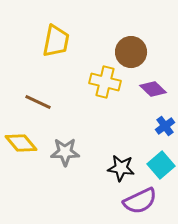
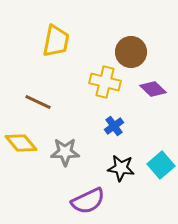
blue cross: moved 51 px left
purple semicircle: moved 52 px left
